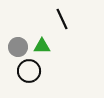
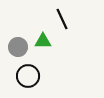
green triangle: moved 1 px right, 5 px up
black circle: moved 1 px left, 5 px down
